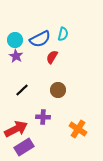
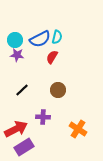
cyan semicircle: moved 6 px left, 3 px down
purple star: moved 1 px right, 1 px up; rotated 24 degrees counterclockwise
